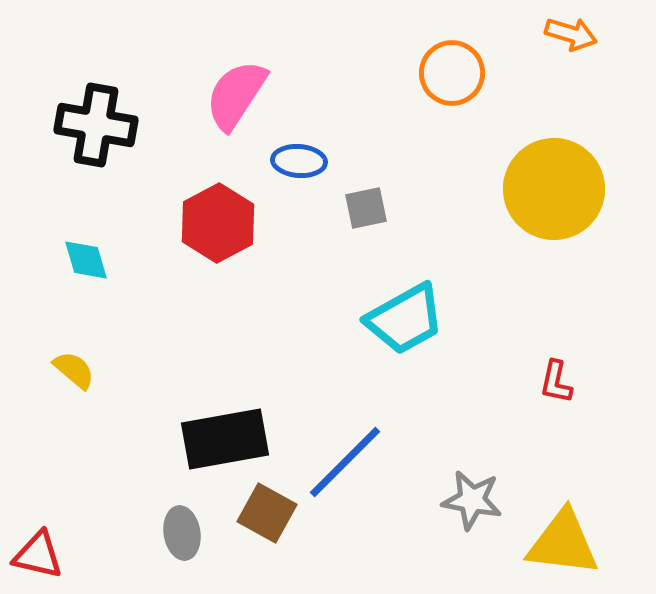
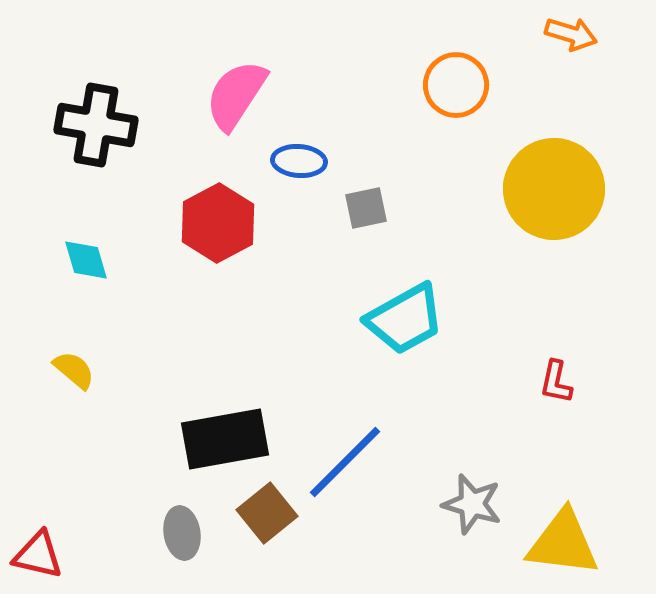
orange circle: moved 4 px right, 12 px down
gray star: moved 4 px down; rotated 6 degrees clockwise
brown square: rotated 22 degrees clockwise
